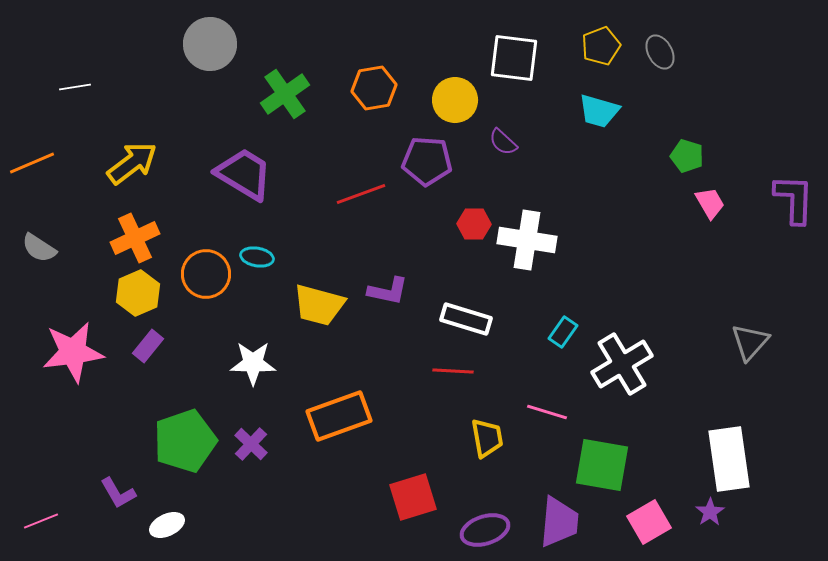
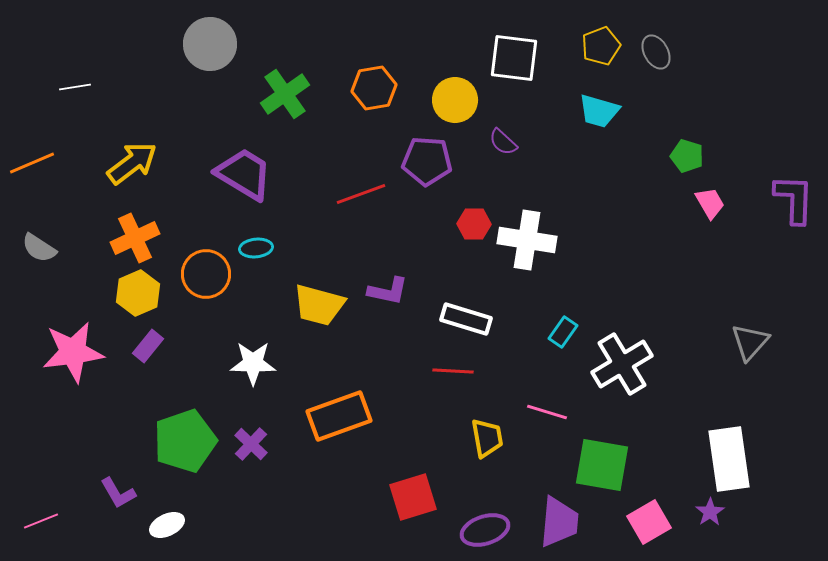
gray ellipse at (660, 52): moved 4 px left
cyan ellipse at (257, 257): moved 1 px left, 9 px up; rotated 16 degrees counterclockwise
